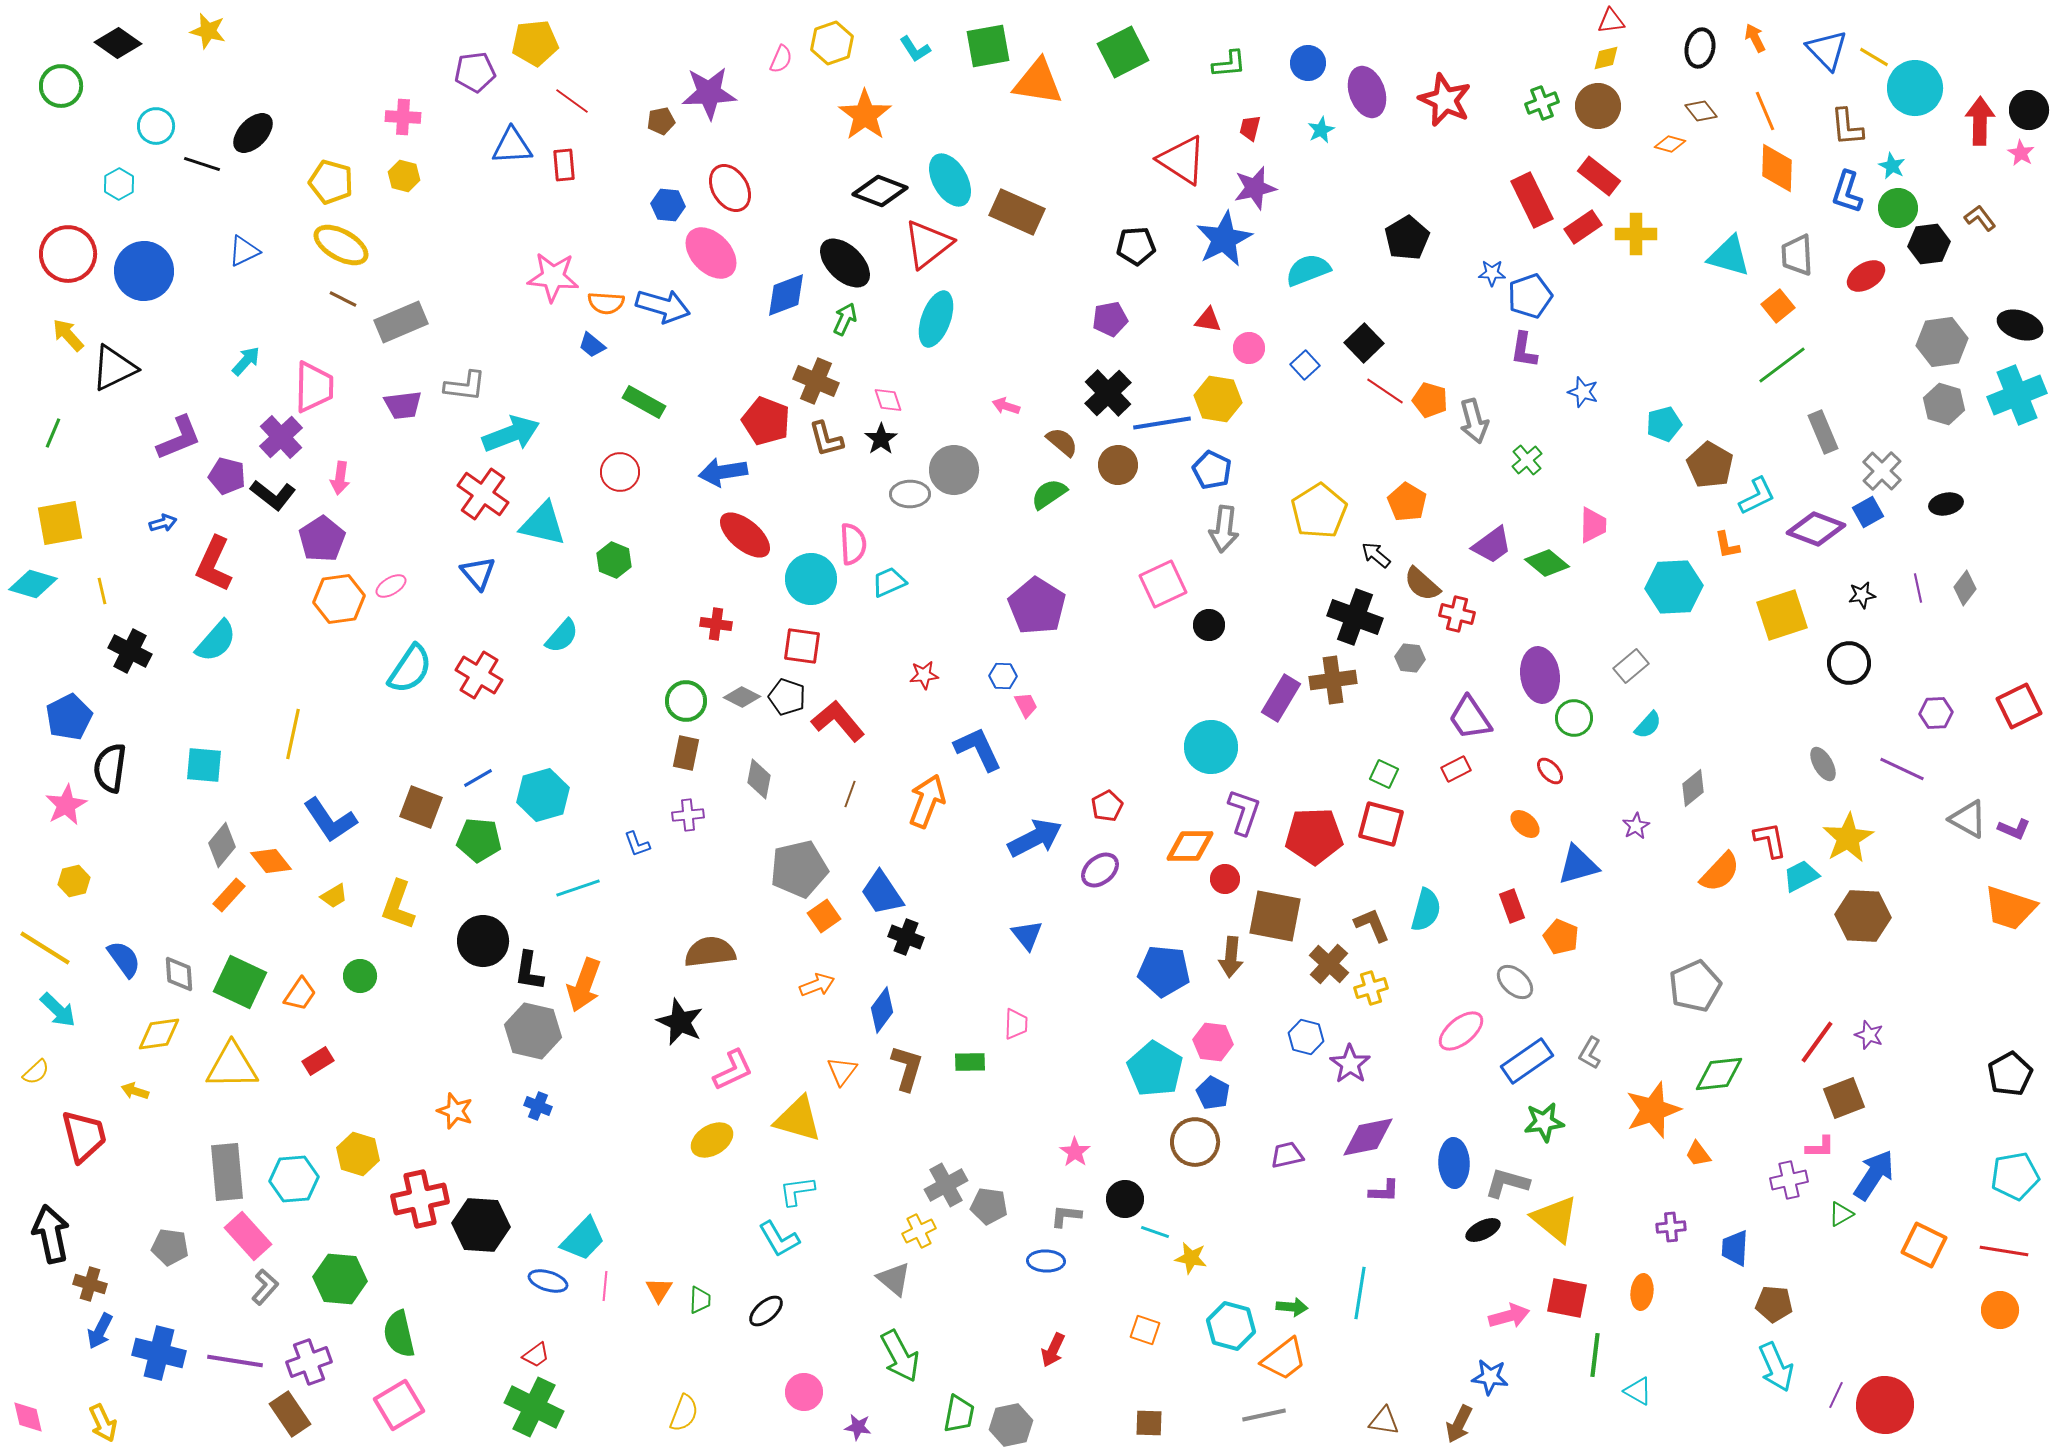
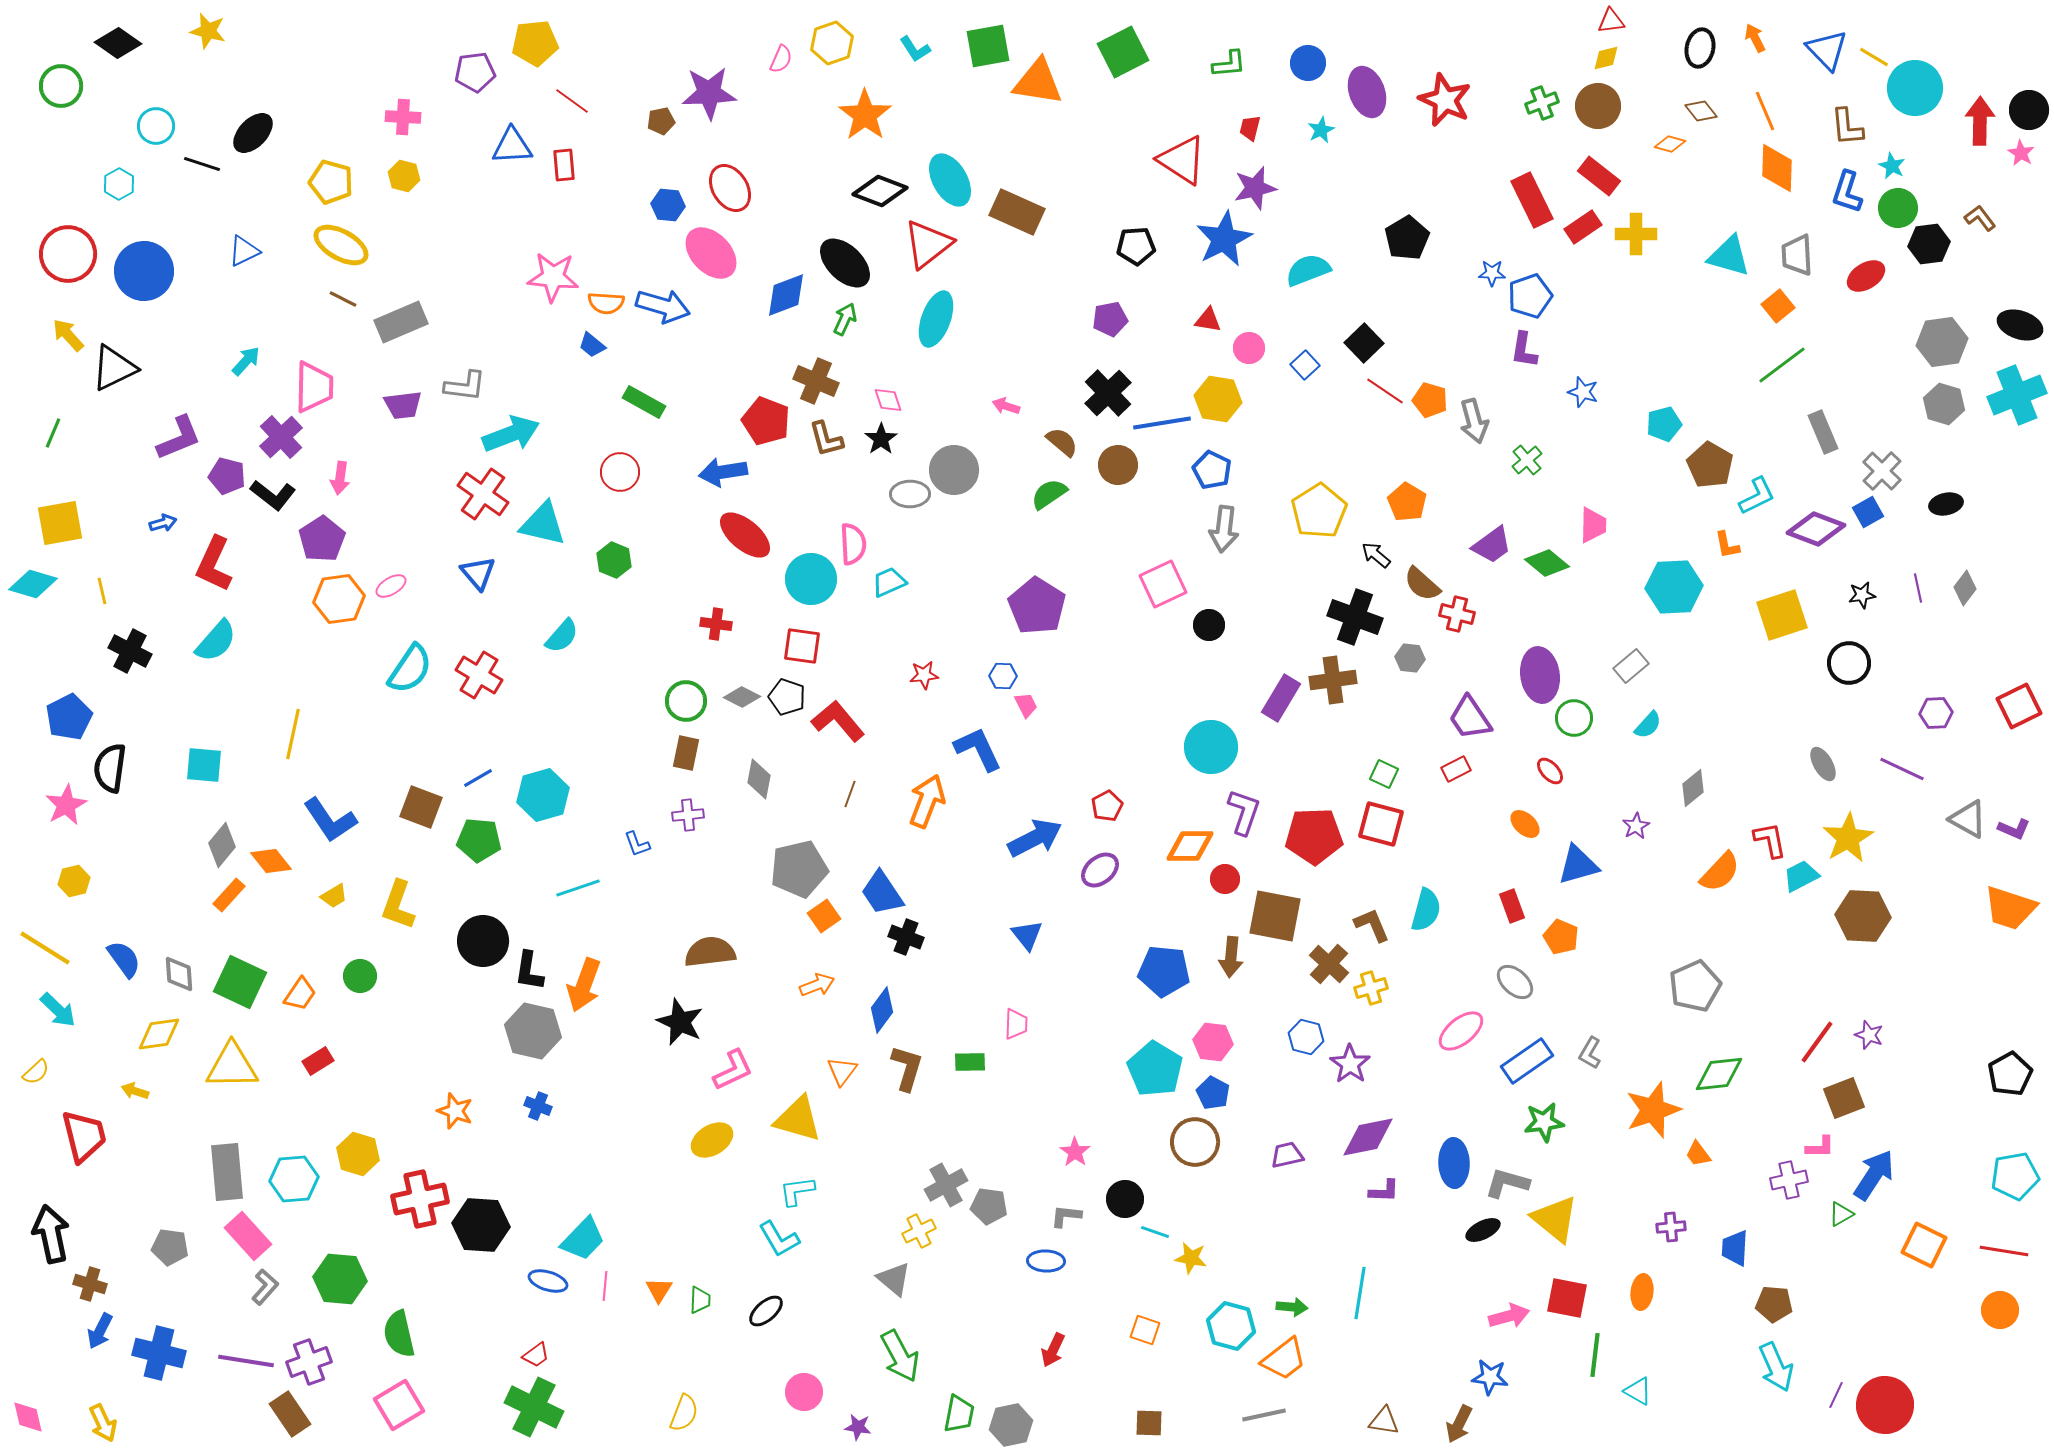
purple line at (235, 1361): moved 11 px right
